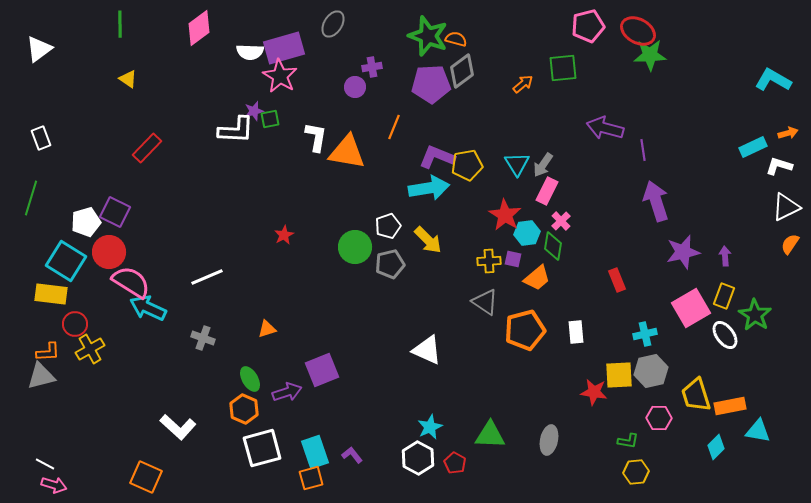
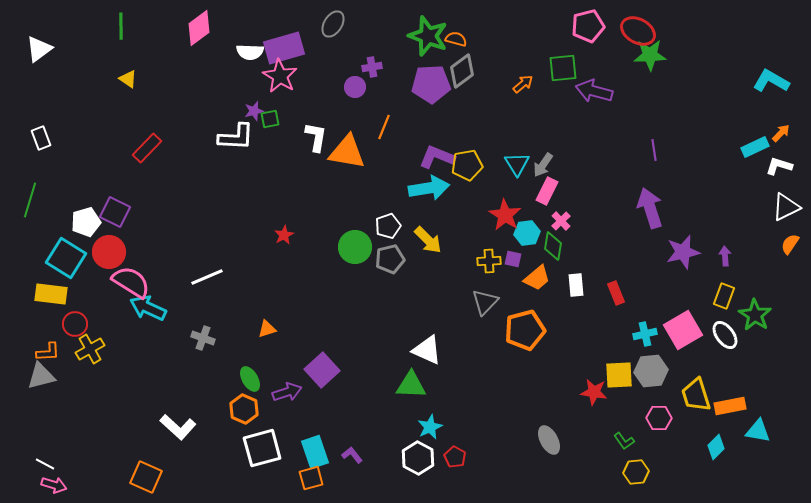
green line at (120, 24): moved 1 px right, 2 px down
cyan L-shape at (773, 80): moved 2 px left, 1 px down
orange line at (394, 127): moved 10 px left
purple arrow at (605, 128): moved 11 px left, 37 px up
white L-shape at (236, 130): moved 7 px down
orange arrow at (788, 133): moved 7 px left; rotated 30 degrees counterclockwise
cyan rectangle at (753, 147): moved 2 px right
purple line at (643, 150): moved 11 px right
green line at (31, 198): moved 1 px left, 2 px down
purple arrow at (656, 201): moved 6 px left, 7 px down
cyan square at (66, 261): moved 3 px up
gray pentagon at (390, 264): moved 5 px up
red rectangle at (617, 280): moved 1 px left, 13 px down
gray triangle at (485, 302): rotated 40 degrees clockwise
pink square at (691, 308): moved 8 px left, 22 px down
white rectangle at (576, 332): moved 47 px up
purple square at (322, 370): rotated 20 degrees counterclockwise
gray hexagon at (651, 371): rotated 8 degrees clockwise
green triangle at (490, 435): moved 79 px left, 50 px up
gray ellipse at (549, 440): rotated 40 degrees counterclockwise
green L-shape at (628, 441): moved 4 px left; rotated 45 degrees clockwise
red pentagon at (455, 463): moved 6 px up
